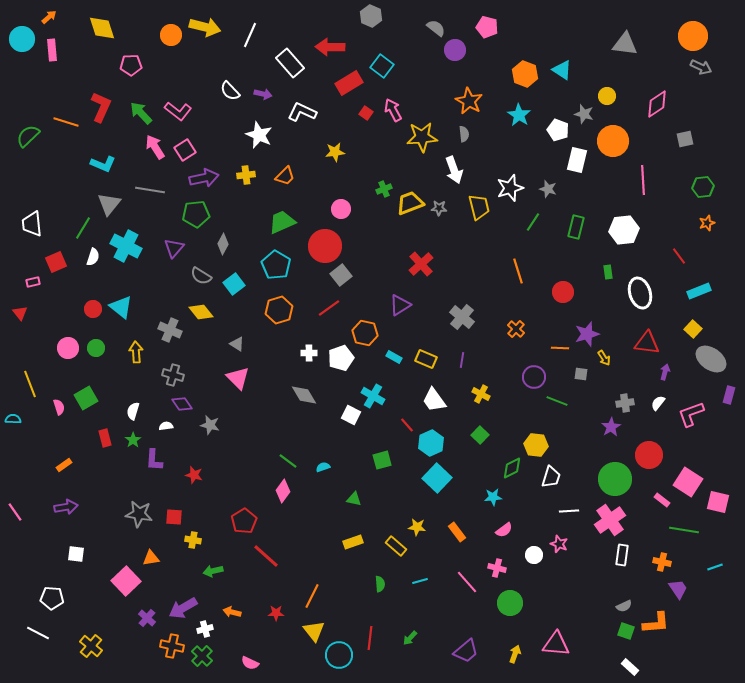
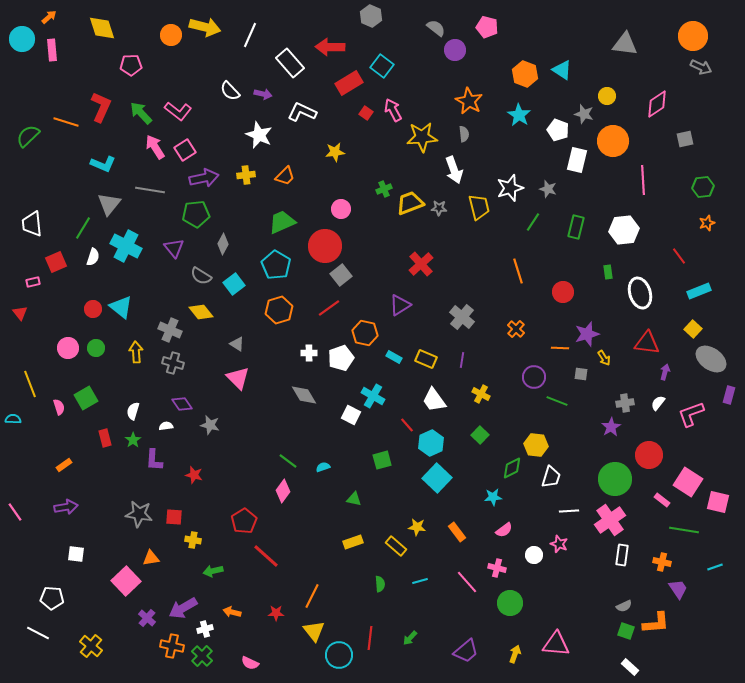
purple triangle at (174, 248): rotated 20 degrees counterclockwise
gray cross at (173, 375): moved 12 px up
